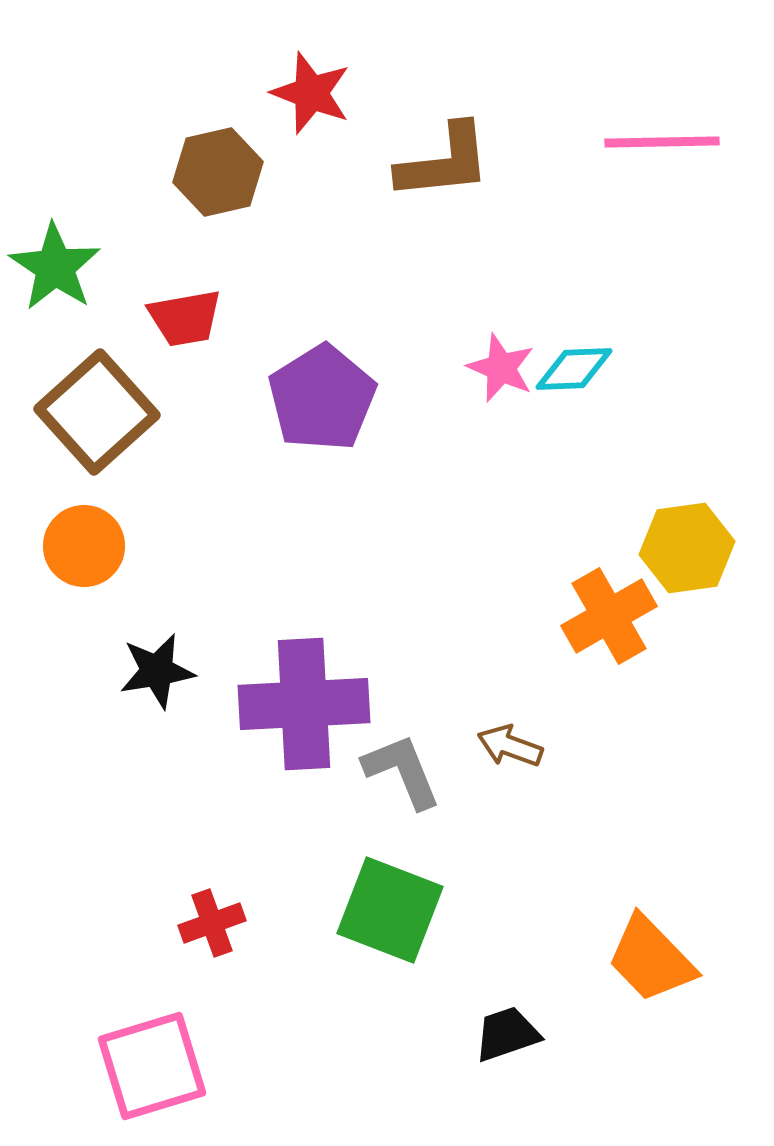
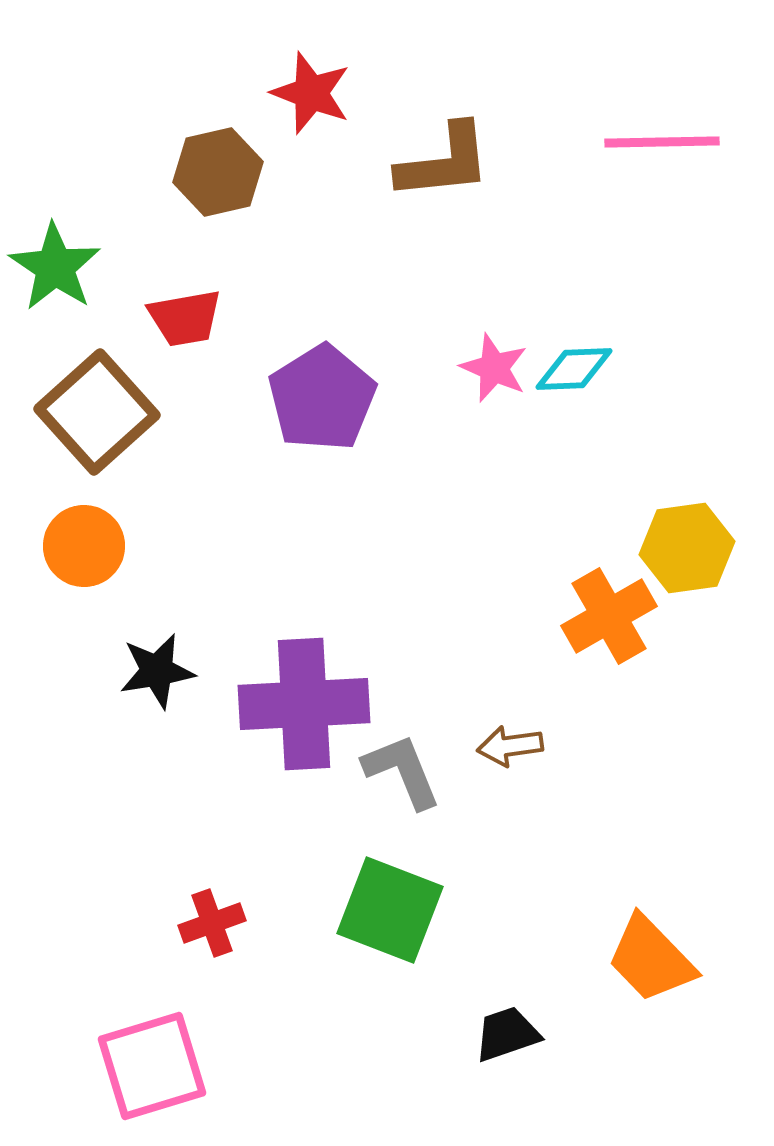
pink star: moved 7 px left
brown arrow: rotated 28 degrees counterclockwise
